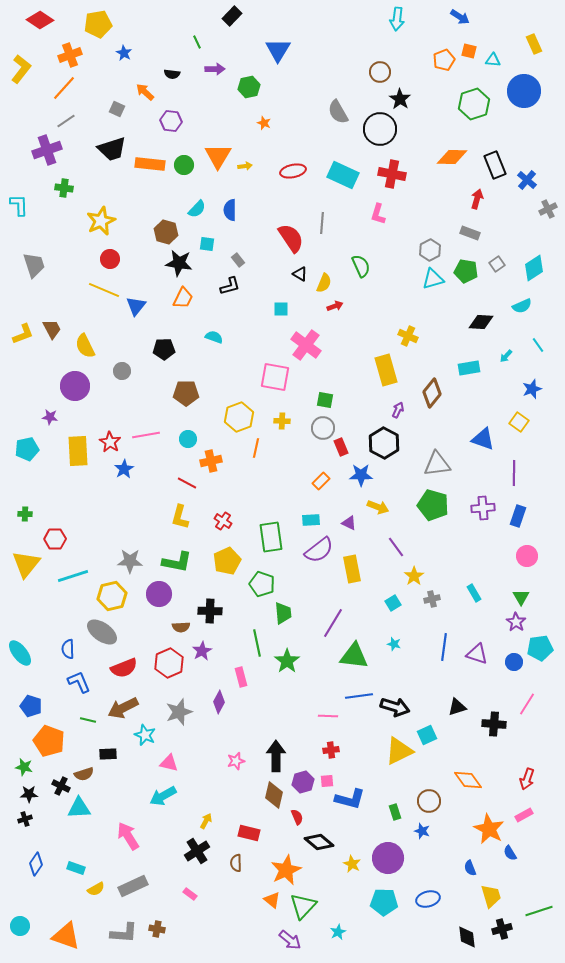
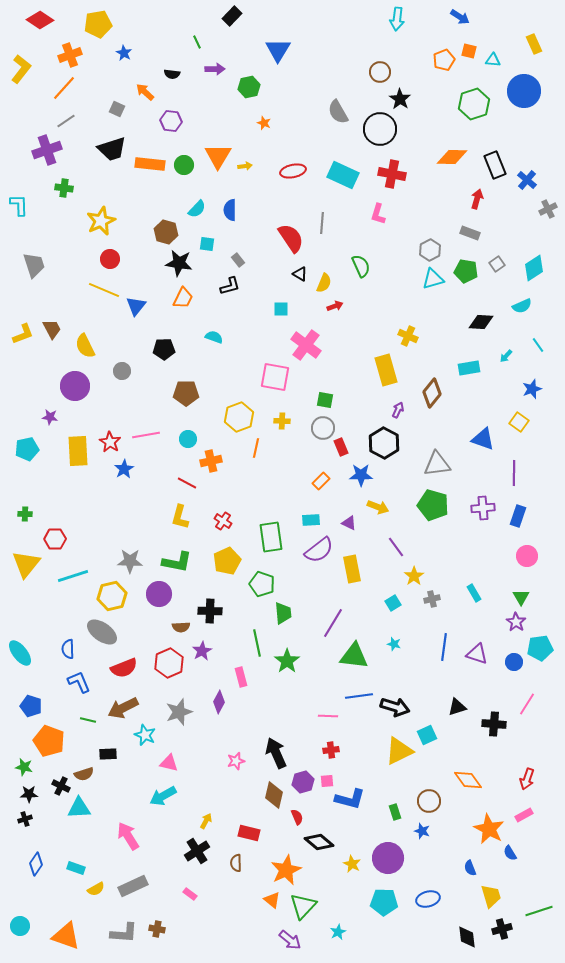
black arrow at (276, 756): moved 3 px up; rotated 24 degrees counterclockwise
